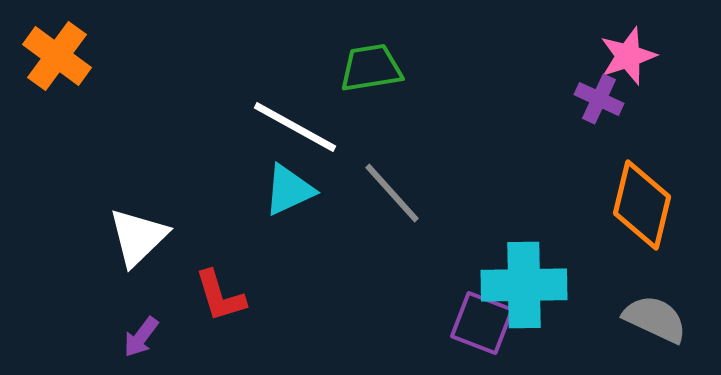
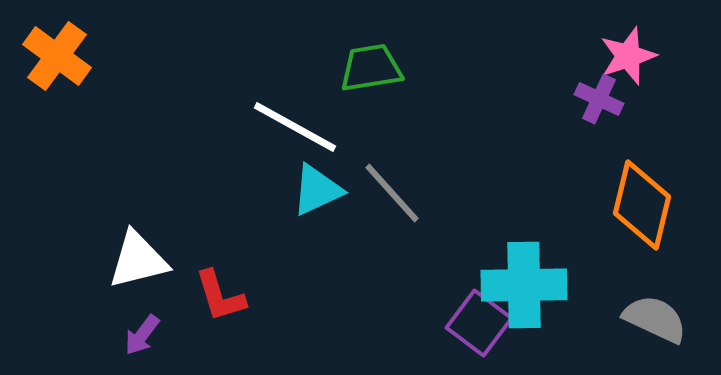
cyan triangle: moved 28 px right
white triangle: moved 23 px down; rotated 30 degrees clockwise
purple square: moved 3 px left; rotated 16 degrees clockwise
purple arrow: moved 1 px right, 2 px up
